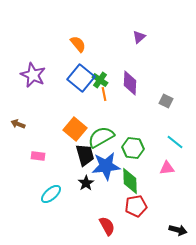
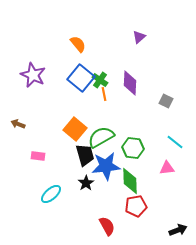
black arrow: rotated 36 degrees counterclockwise
